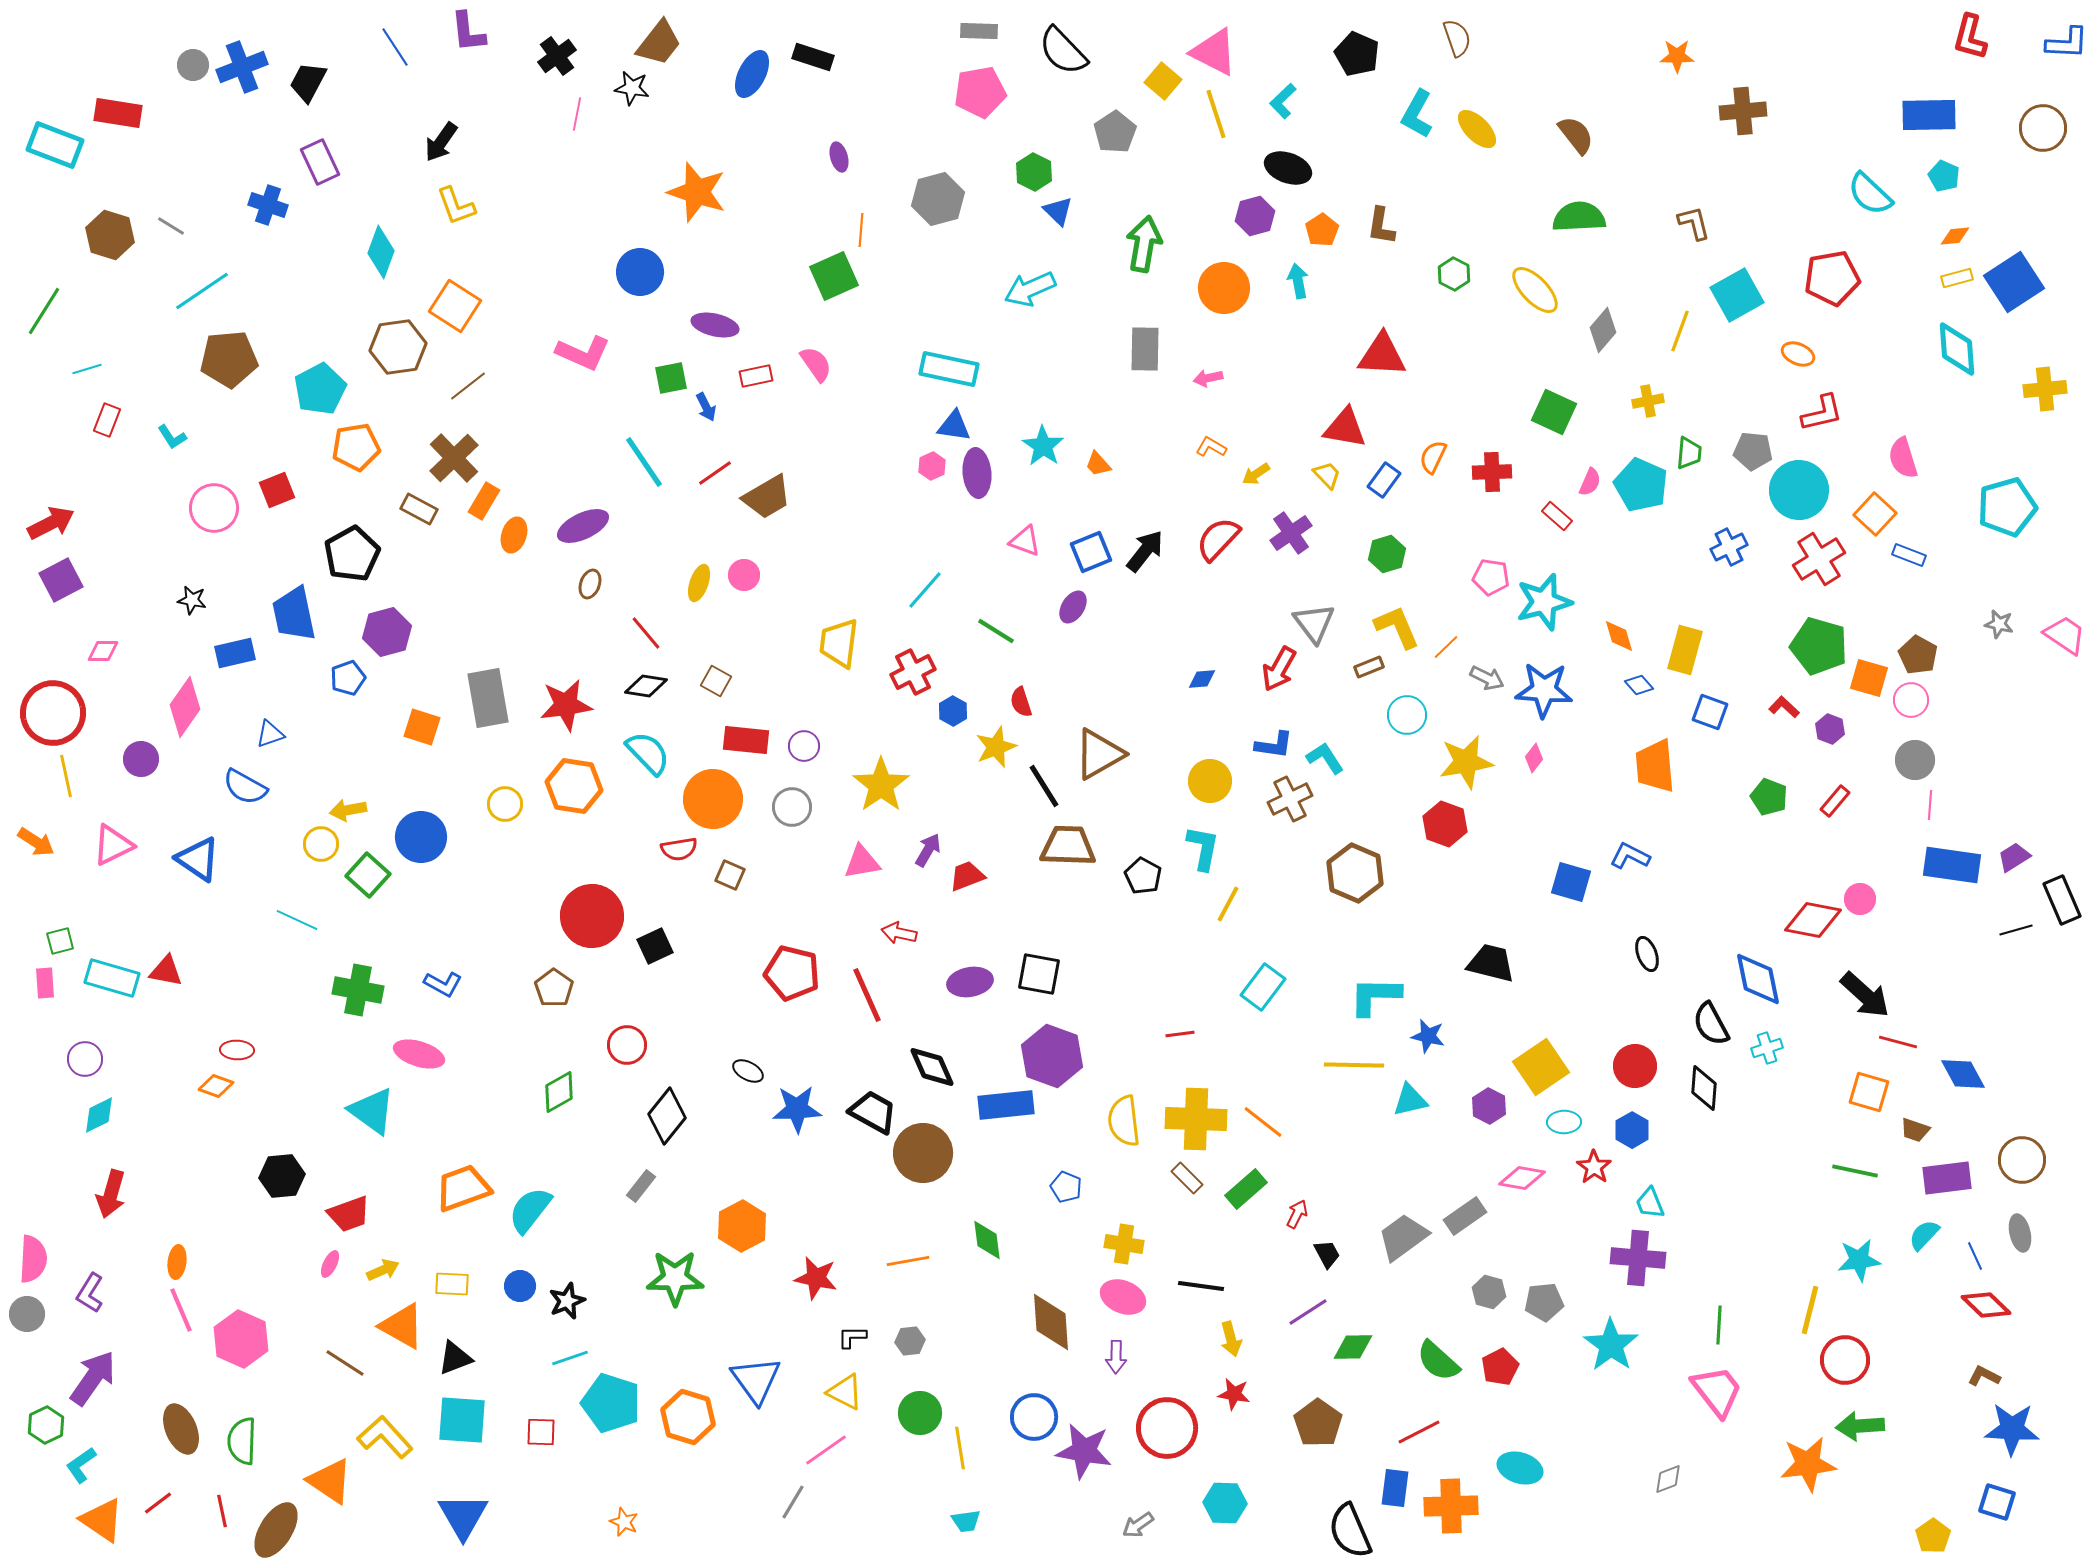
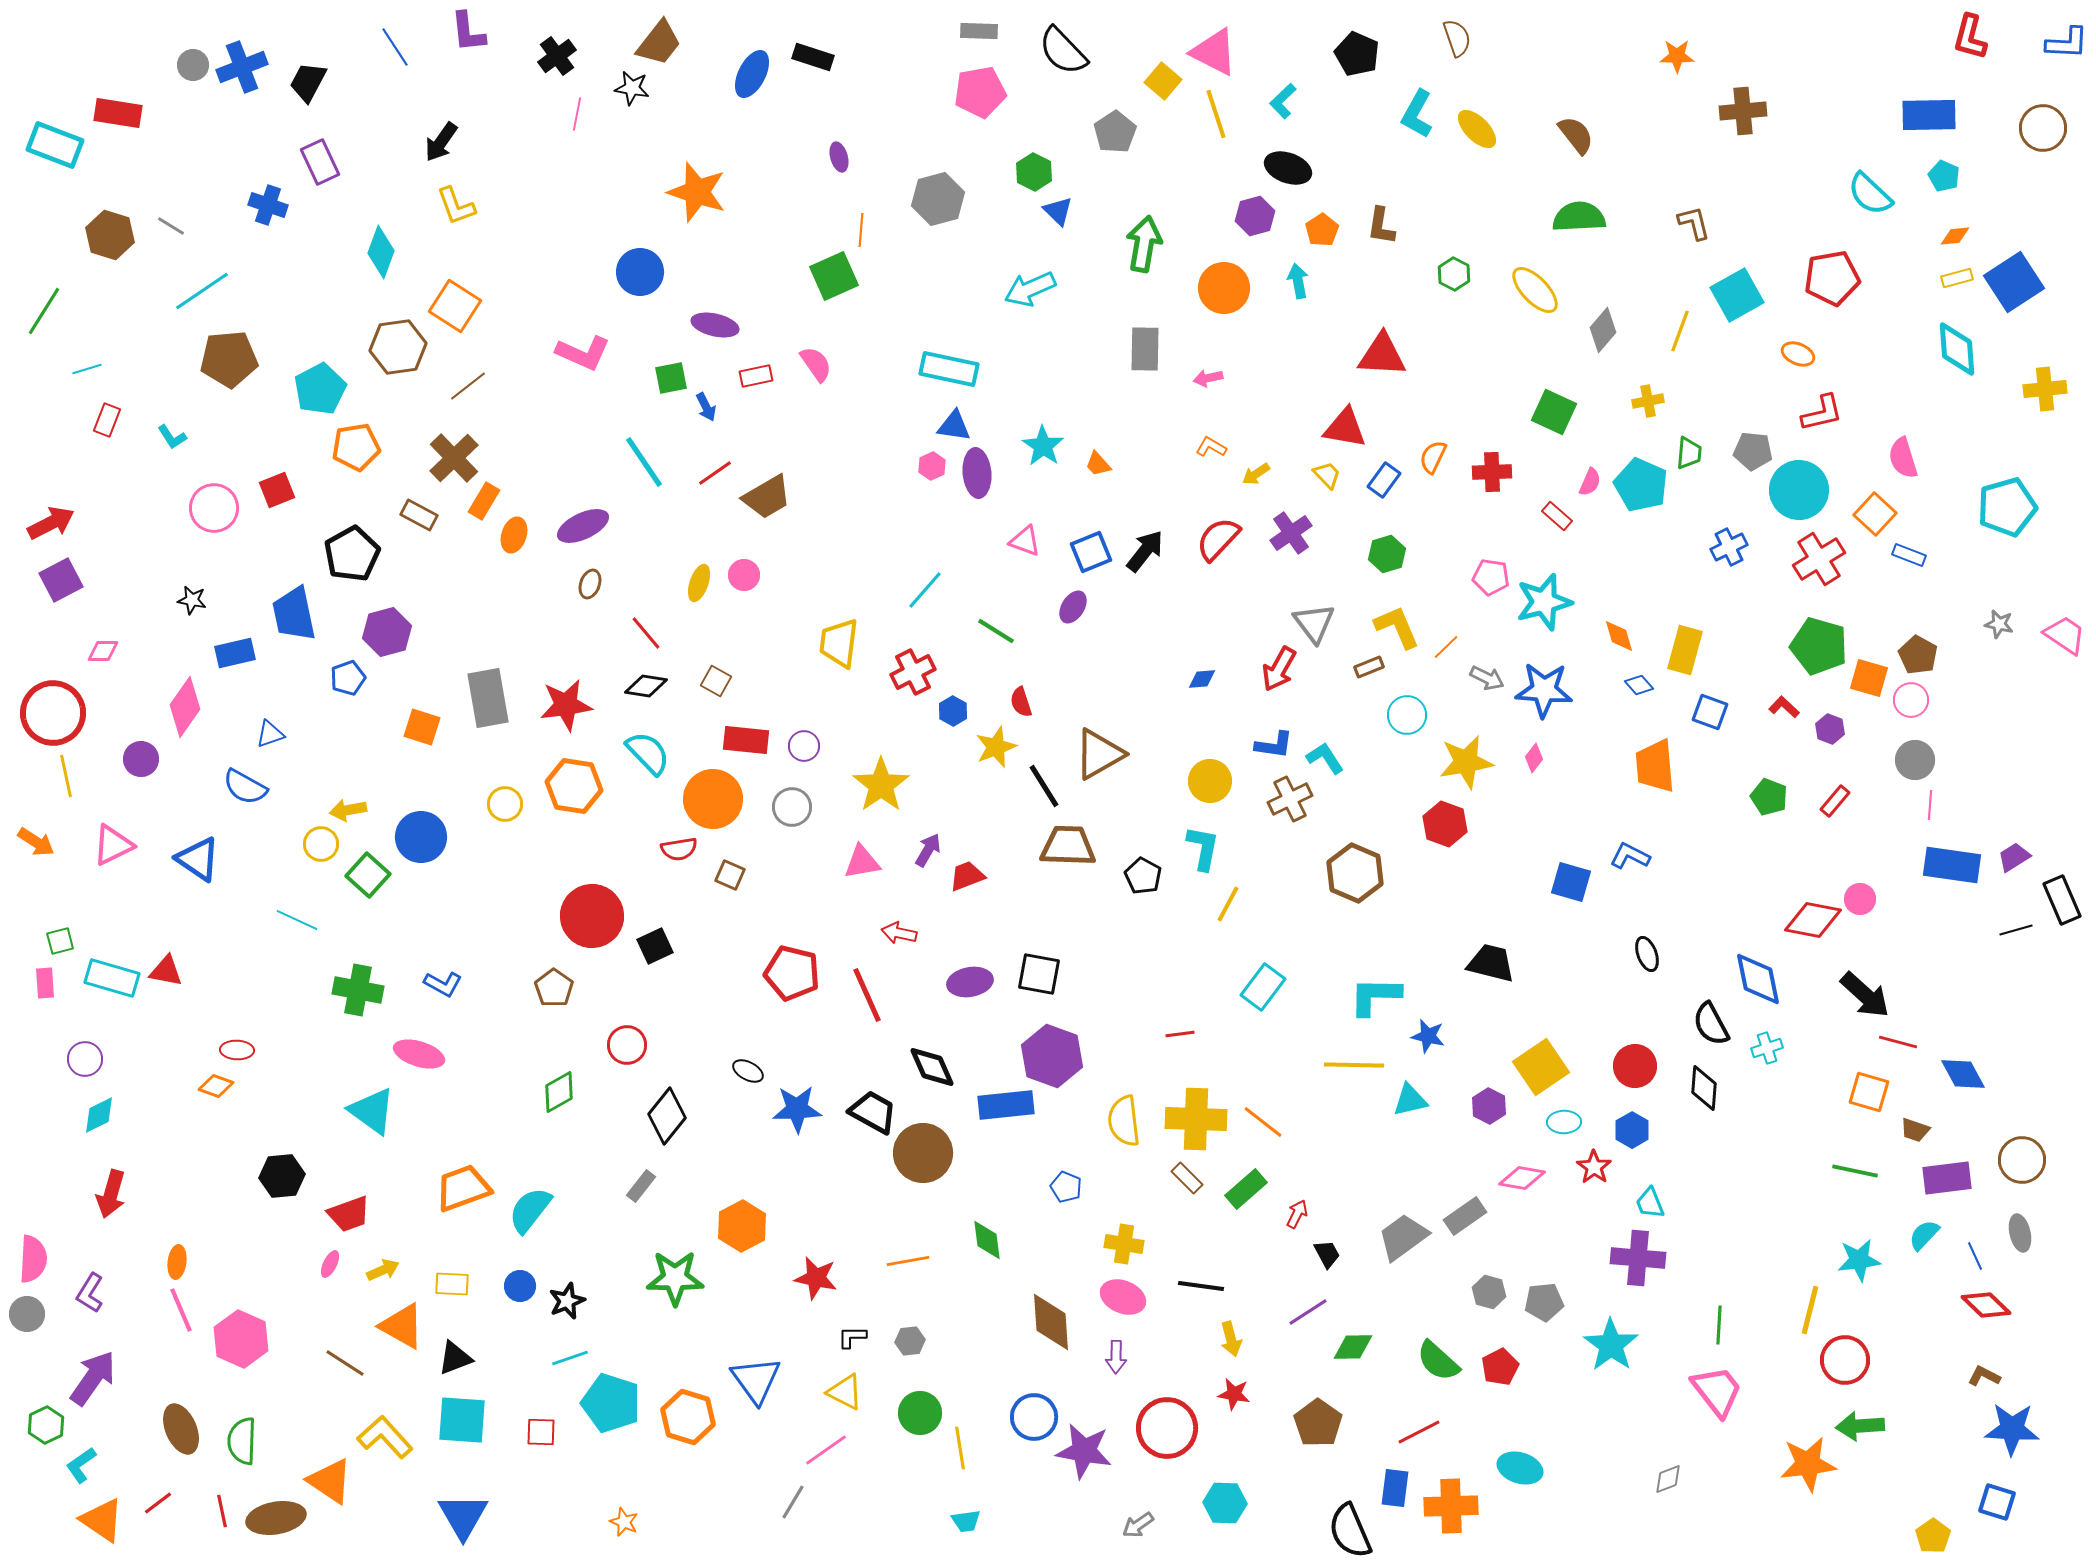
brown rectangle at (419, 509): moved 6 px down
brown ellipse at (276, 1530): moved 12 px up; rotated 48 degrees clockwise
